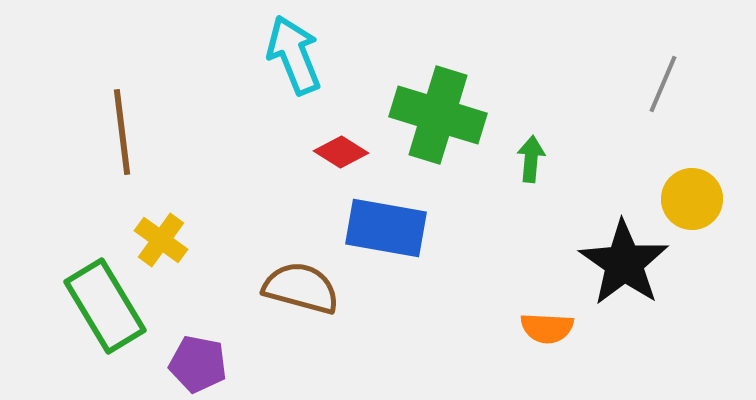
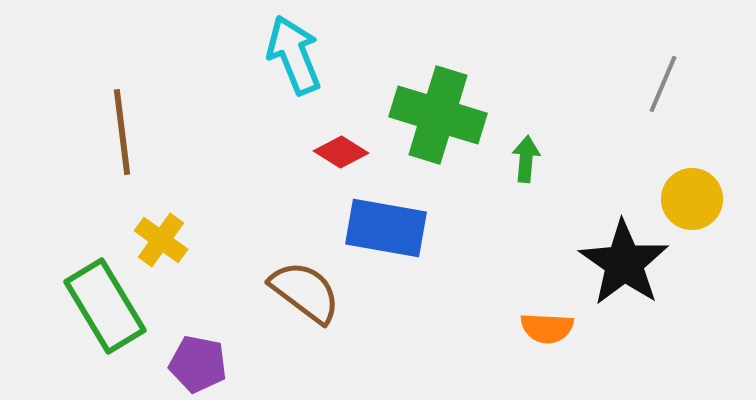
green arrow: moved 5 px left
brown semicircle: moved 4 px right, 4 px down; rotated 22 degrees clockwise
